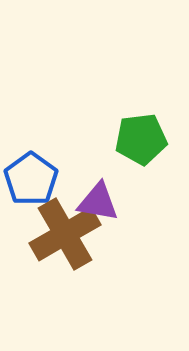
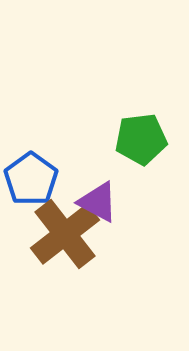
purple triangle: rotated 18 degrees clockwise
brown cross: rotated 8 degrees counterclockwise
